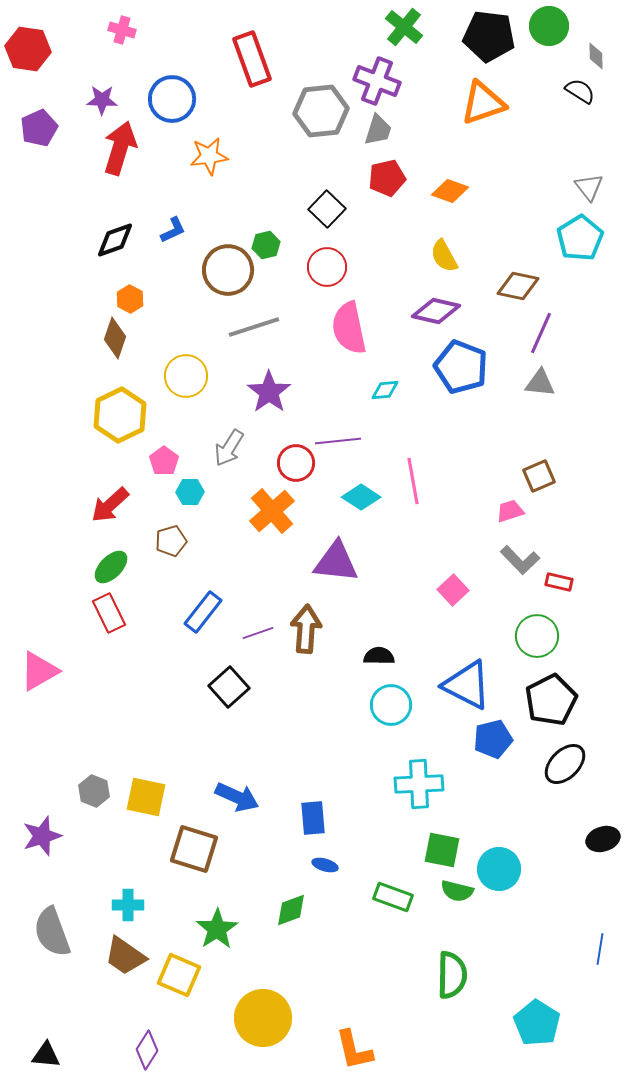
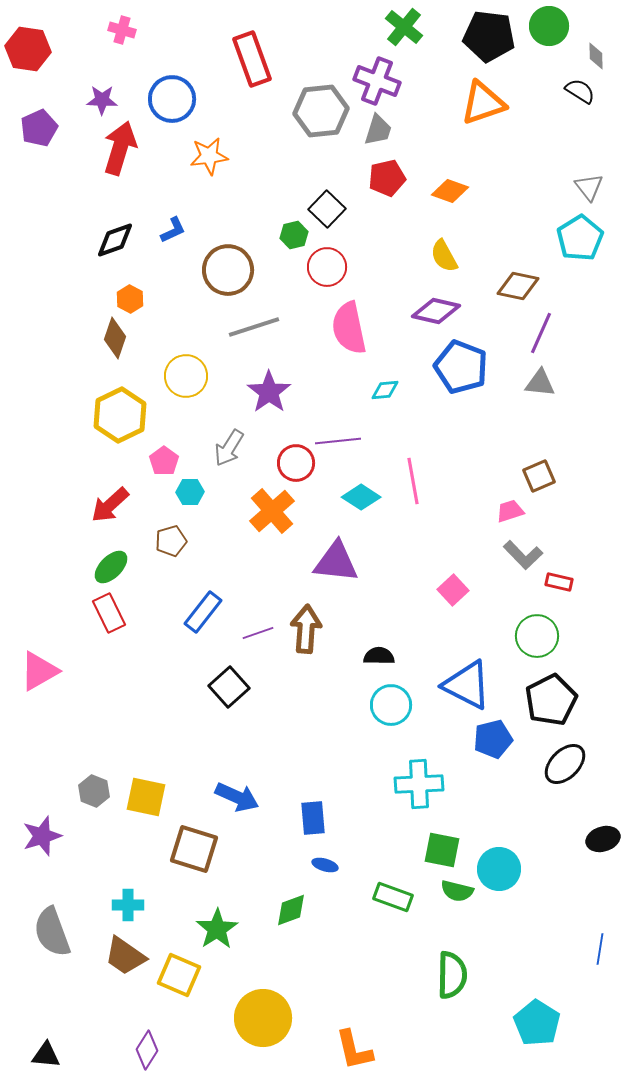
green hexagon at (266, 245): moved 28 px right, 10 px up
gray L-shape at (520, 560): moved 3 px right, 5 px up
